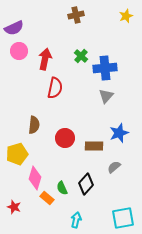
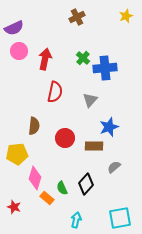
brown cross: moved 1 px right, 2 px down; rotated 14 degrees counterclockwise
green cross: moved 2 px right, 2 px down
red semicircle: moved 4 px down
gray triangle: moved 16 px left, 4 px down
brown semicircle: moved 1 px down
blue star: moved 10 px left, 6 px up
yellow pentagon: rotated 10 degrees clockwise
cyan square: moved 3 px left
